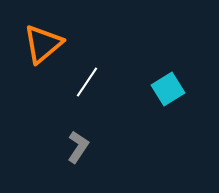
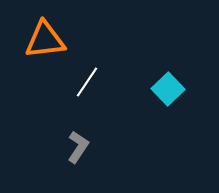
orange triangle: moved 2 px right, 4 px up; rotated 33 degrees clockwise
cyan square: rotated 12 degrees counterclockwise
